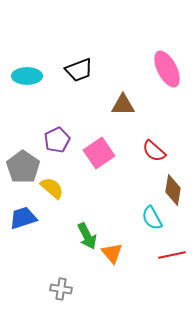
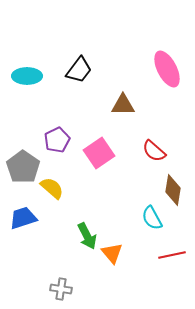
black trapezoid: rotated 32 degrees counterclockwise
